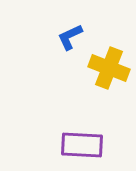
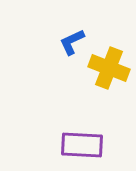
blue L-shape: moved 2 px right, 5 px down
